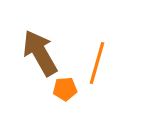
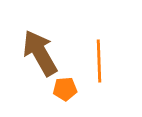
orange line: moved 2 px right, 2 px up; rotated 18 degrees counterclockwise
